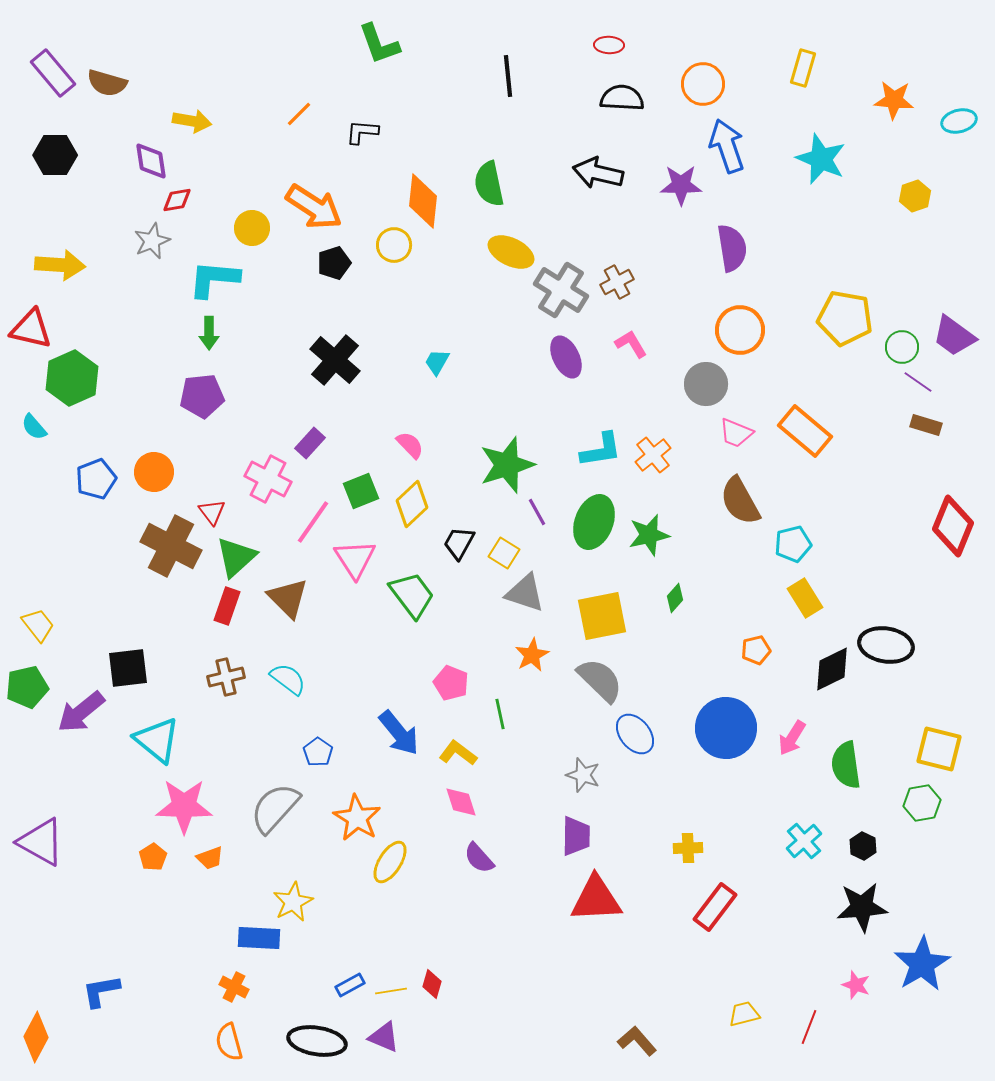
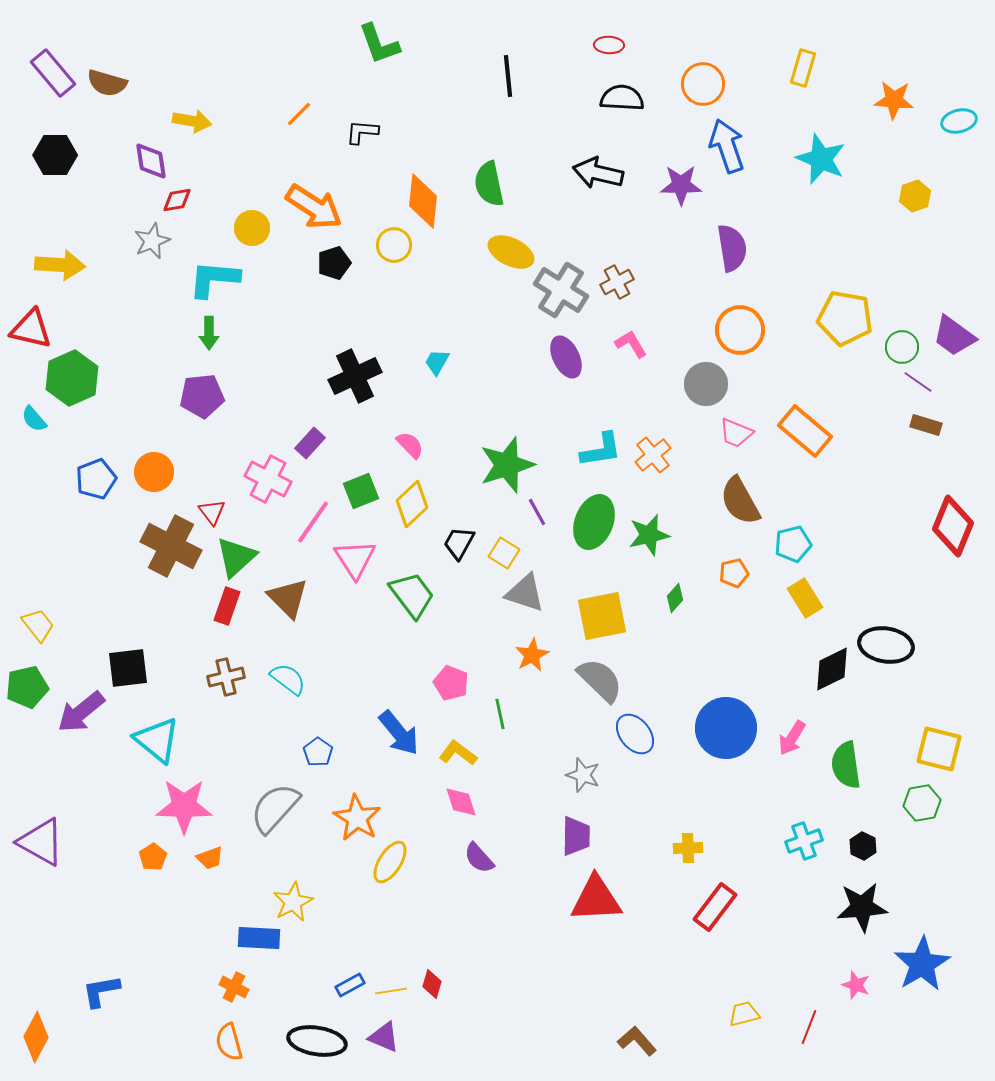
black cross at (335, 360): moved 20 px right, 16 px down; rotated 24 degrees clockwise
cyan semicircle at (34, 427): moved 8 px up
orange pentagon at (756, 650): moved 22 px left, 77 px up
cyan cross at (804, 841): rotated 21 degrees clockwise
